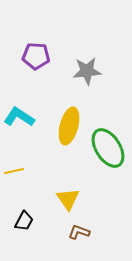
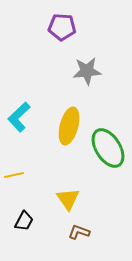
purple pentagon: moved 26 px right, 29 px up
cyan L-shape: rotated 76 degrees counterclockwise
yellow line: moved 4 px down
